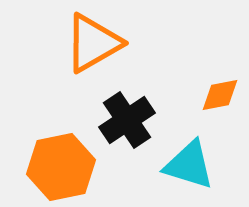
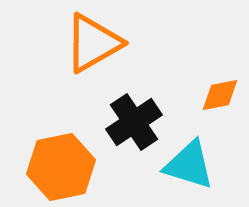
black cross: moved 7 px right, 2 px down
